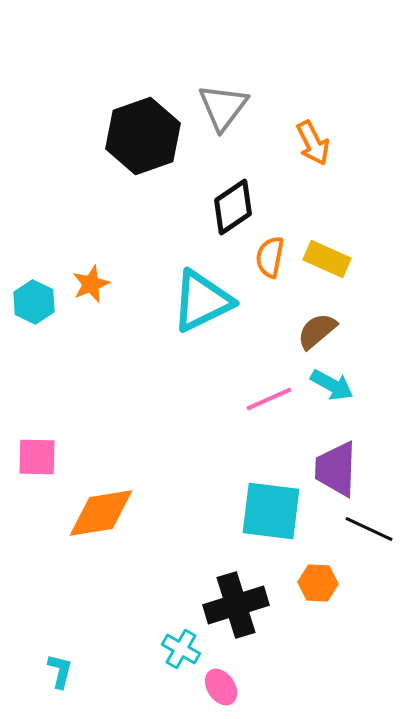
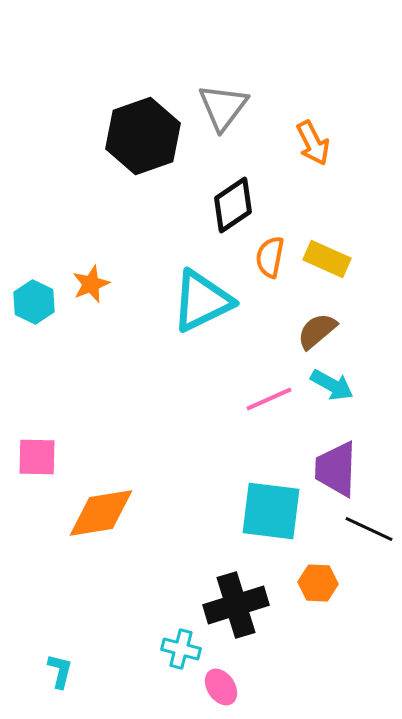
black diamond: moved 2 px up
cyan cross: rotated 15 degrees counterclockwise
